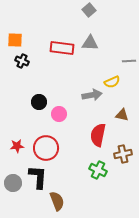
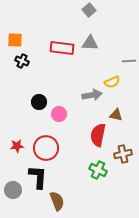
brown triangle: moved 6 px left
gray circle: moved 7 px down
